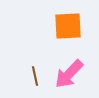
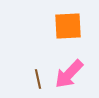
brown line: moved 3 px right, 3 px down
